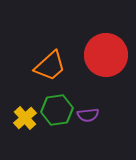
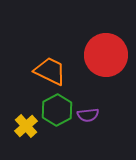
orange trapezoid: moved 5 px down; rotated 112 degrees counterclockwise
green hexagon: rotated 20 degrees counterclockwise
yellow cross: moved 1 px right, 8 px down
